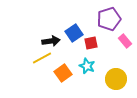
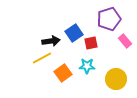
cyan star: rotated 21 degrees counterclockwise
